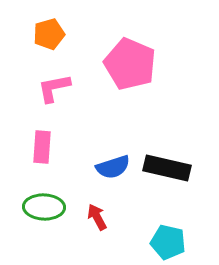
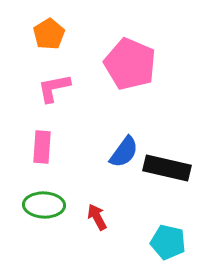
orange pentagon: rotated 16 degrees counterclockwise
blue semicircle: moved 11 px right, 15 px up; rotated 36 degrees counterclockwise
green ellipse: moved 2 px up
